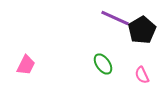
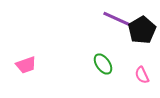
purple line: moved 2 px right, 1 px down
pink trapezoid: rotated 45 degrees clockwise
